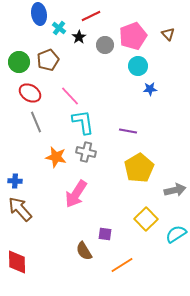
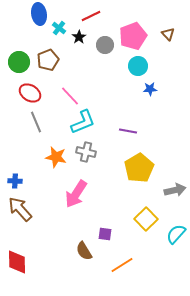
cyan L-shape: rotated 76 degrees clockwise
cyan semicircle: rotated 15 degrees counterclockwise
